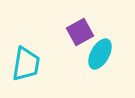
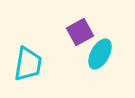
cyan trapezoid: moved 2 px right
